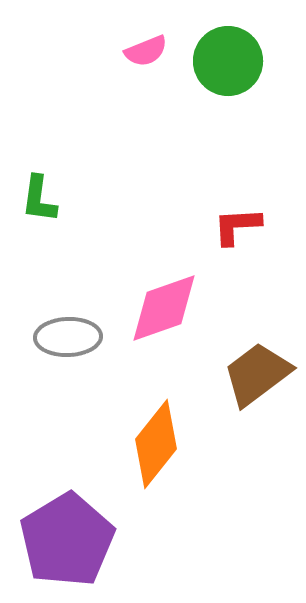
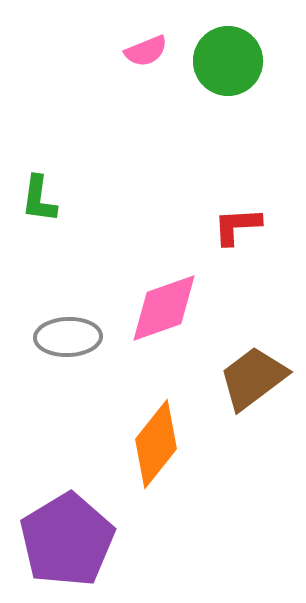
brown trapezoid: moved 4 px left, 4 px down
